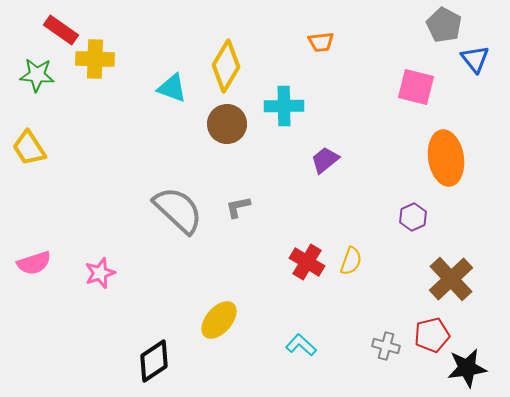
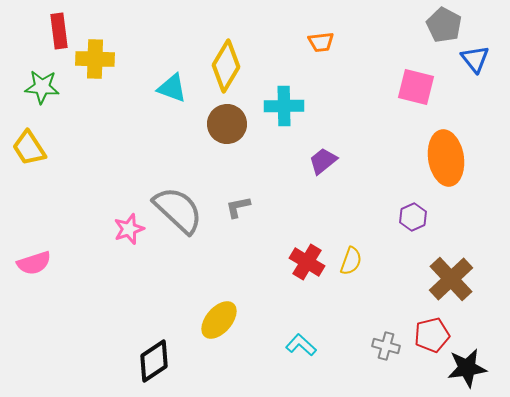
red rectangle: moved 2 px left, 1 px down; rotated 48 degrees clockwise
green star: moved 5 px right, 12 px down
purple trapezoid: moved 2 px left, 1 px down
pink star: moved 29 px right, 44 px up
